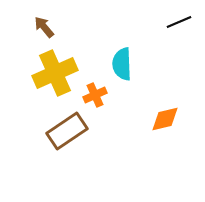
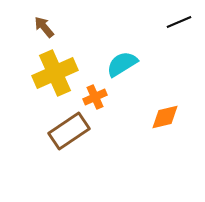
cyan semicircle: rotated 60 degrees clockwise
orange cross: moved 2 px down
orange diamond: moved 2 px up
brown rectangle: moved 2 px right
